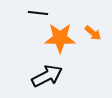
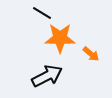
black line: moved 4 px right; rotated 24 degrees clockwise
orange arrow: moved 2 px left, 21 px down
